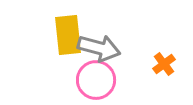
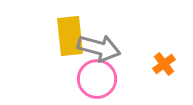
yellow rectangle: moved 2 px right, 1 px down
pink circle: moved 1 px right, 1 px up
